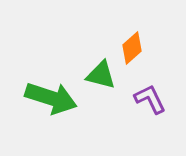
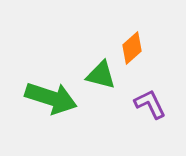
purple L-shape: moved 5 px down
